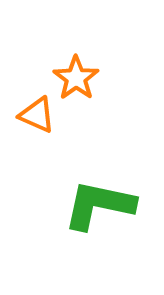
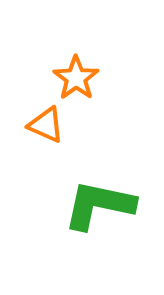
orange triangle: moved 9 px right, 10 px down
